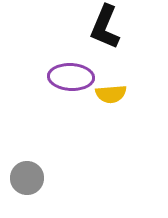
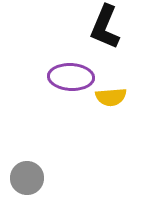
yellow semicircle: moved 3 px down
